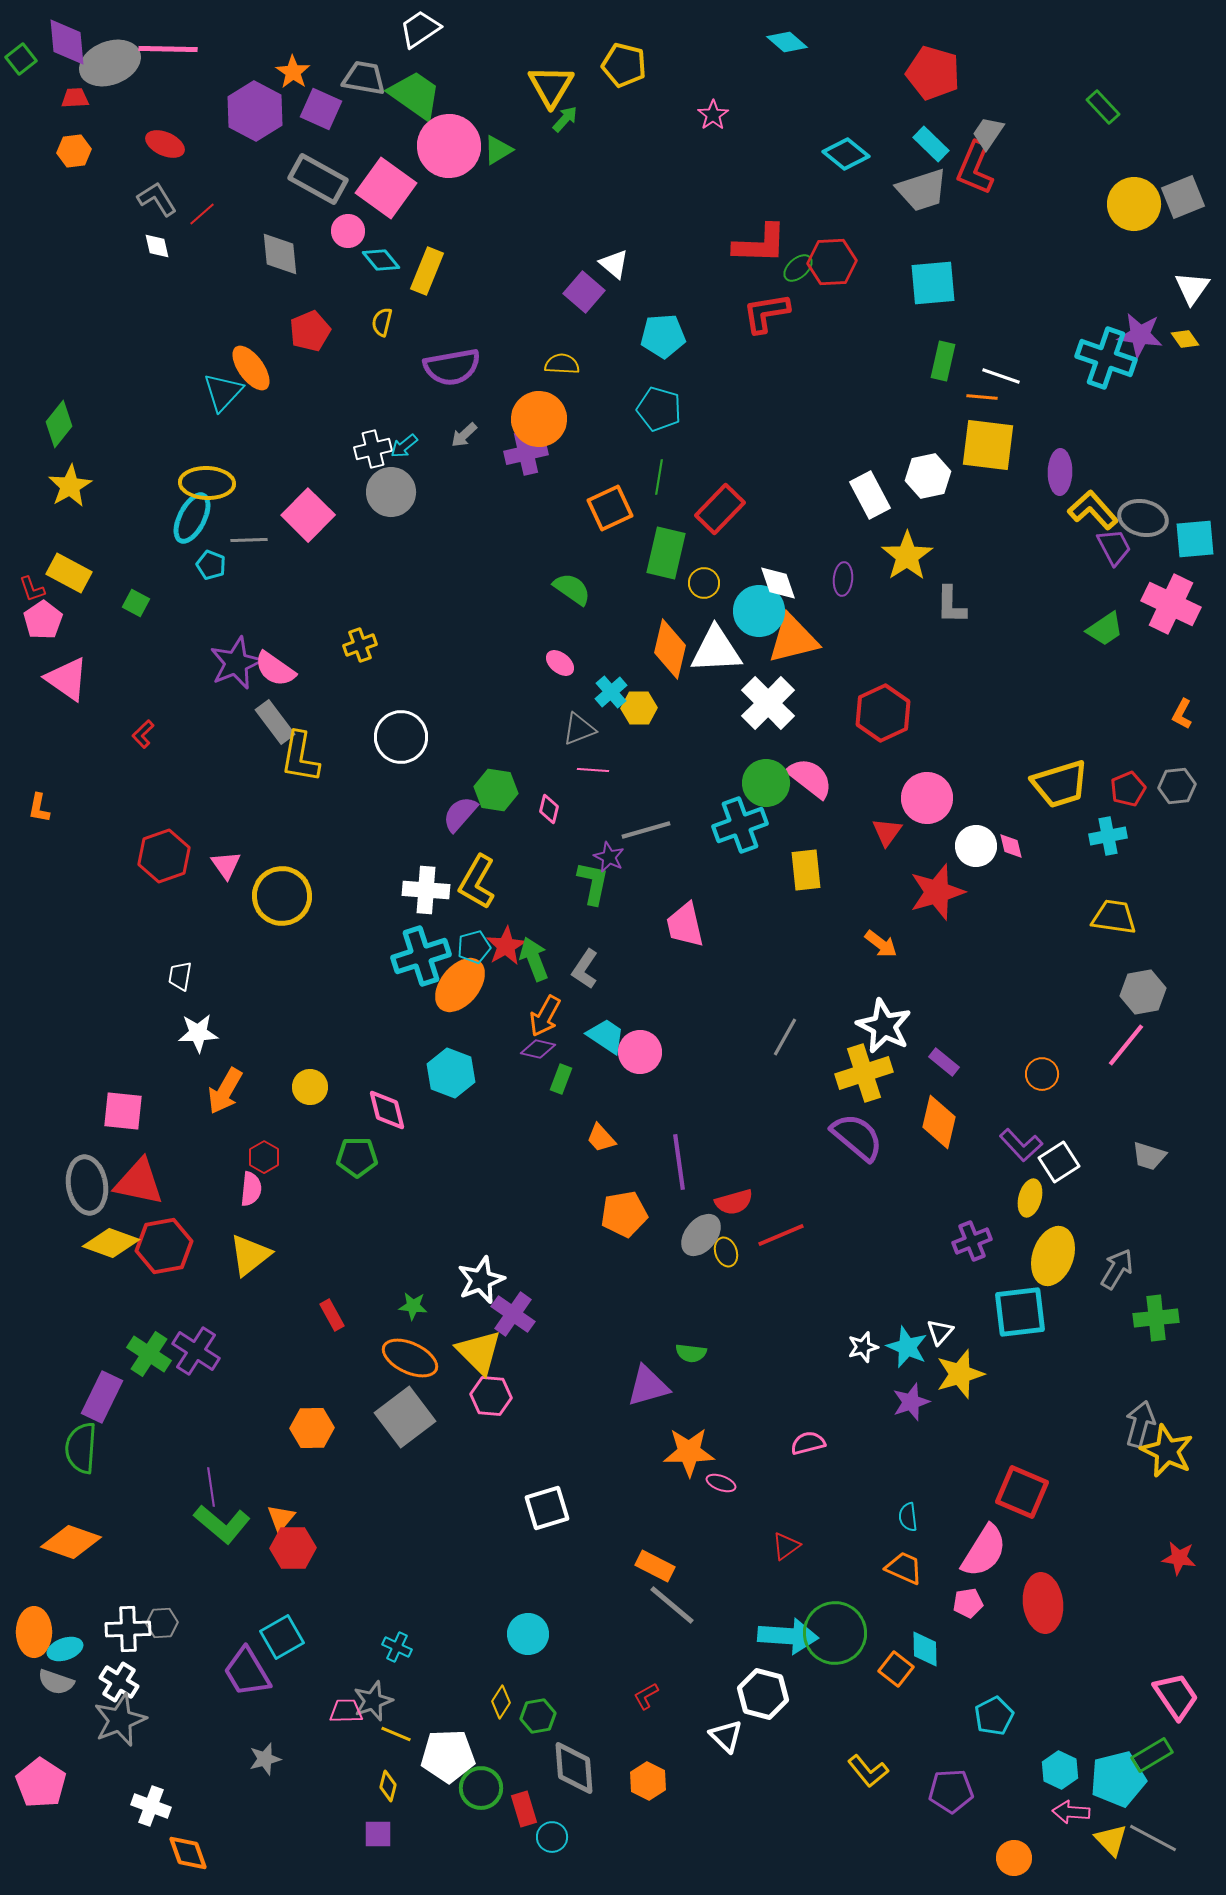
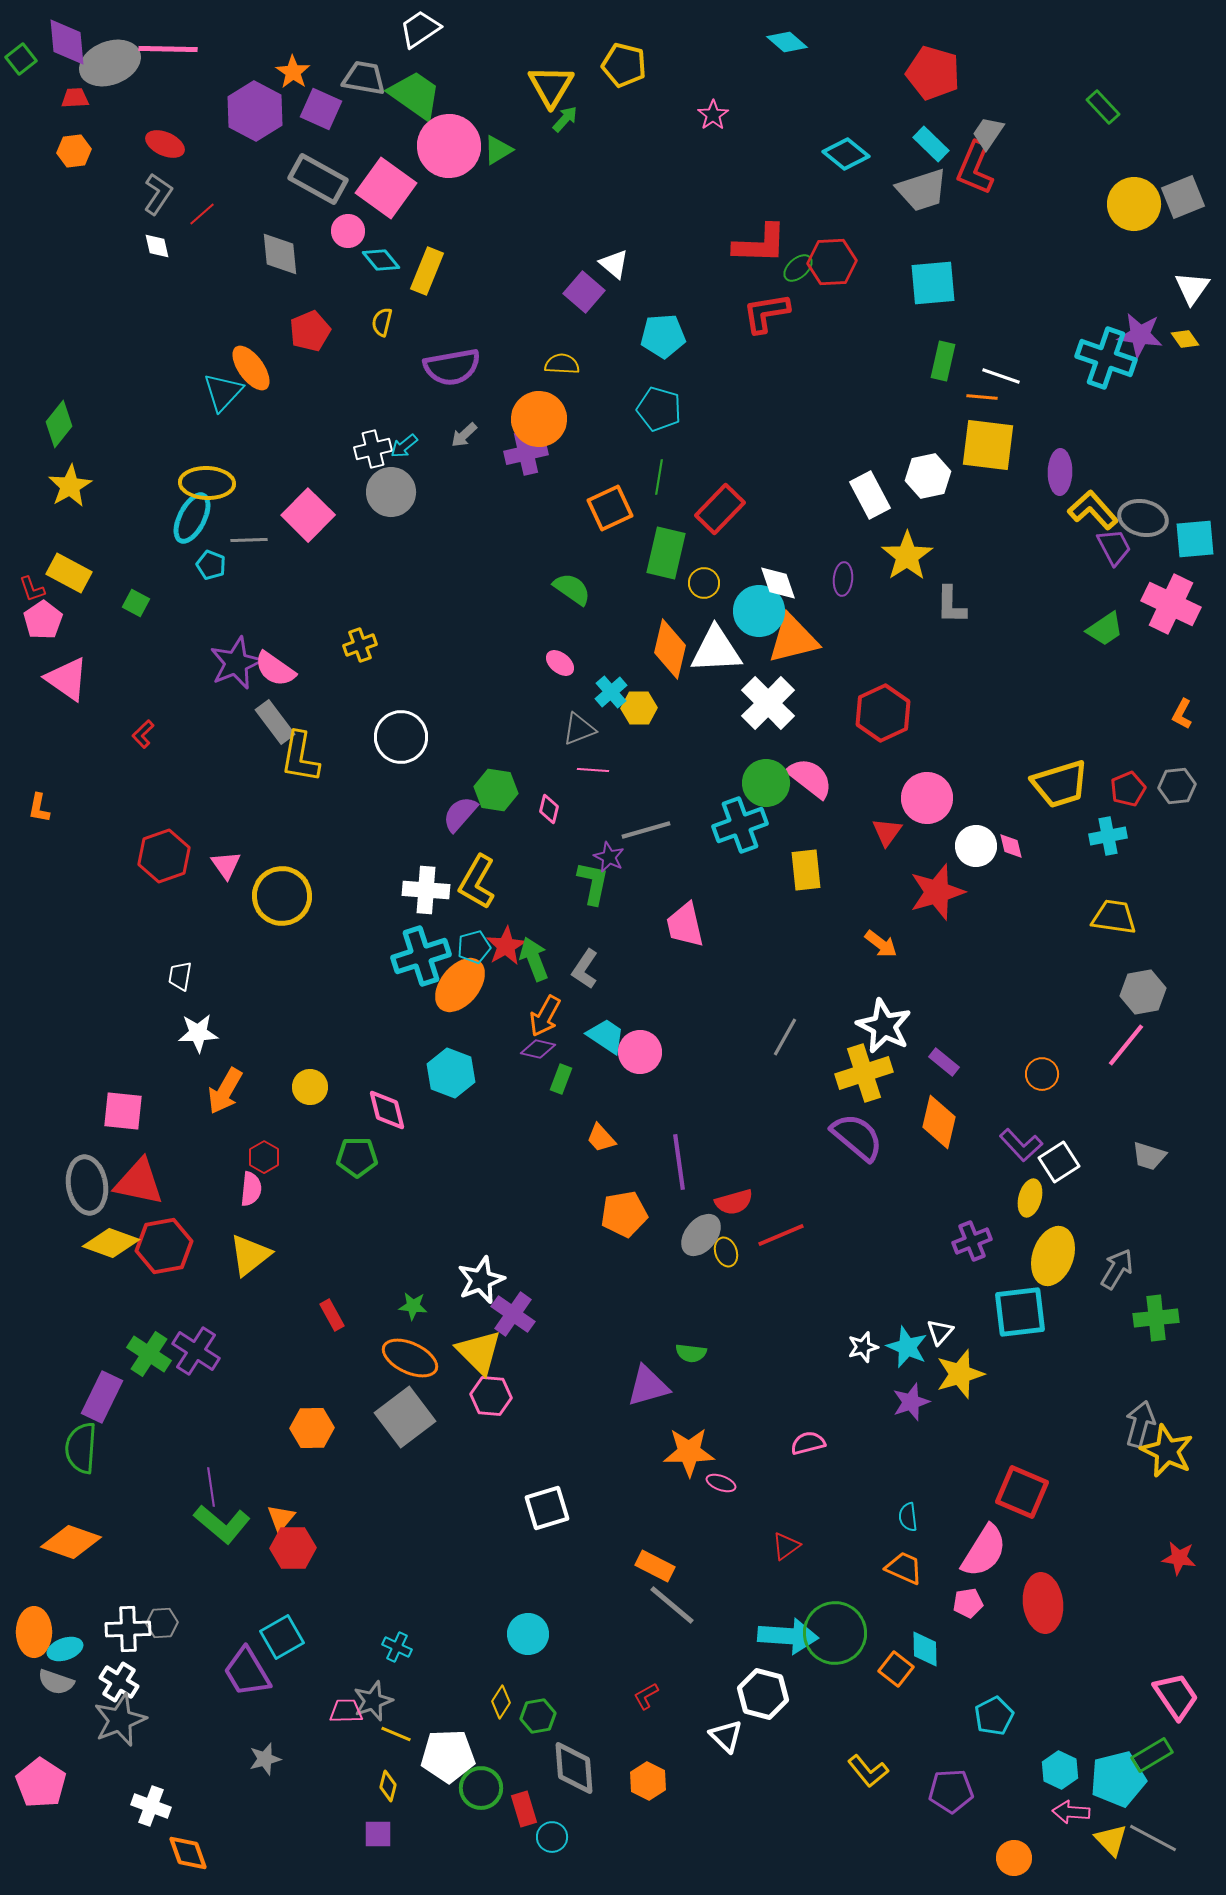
gray L-shape at (157, 199): moved 1 px right, 5 px up; rotated 66 degrees clockwise
